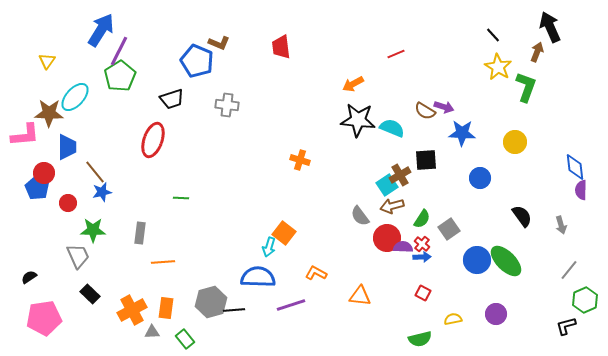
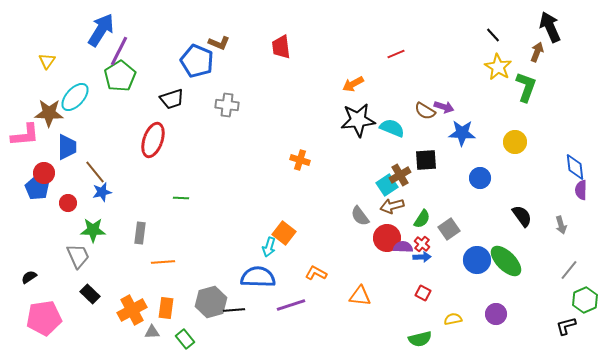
black star at (358, 120): rotated 12 degrees counterclockwise
